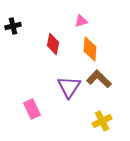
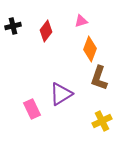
red diamond: moved 7 px left, 13 px up; rotated 25 degrees clockwise
orange diamond: rotated 15 degrees clockwise
brown L-shape: moved 1 px up; rotated 115 degrees counterclockwise
purple triangle: moved 8 px left, 7 px down; rotated 25 degrees clockwise
